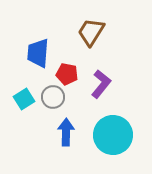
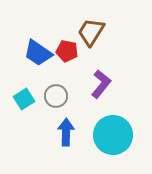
blue trapezoid: rotated 60 degrees counterclockwise
red pentagon: moved 23 px up
gray circle: moved 3 px right, 1 px up
